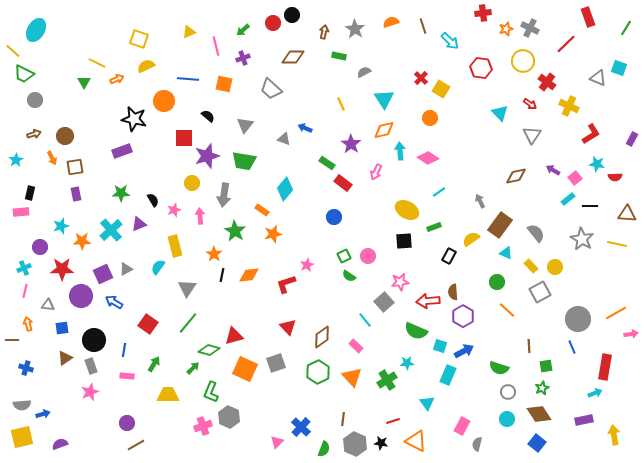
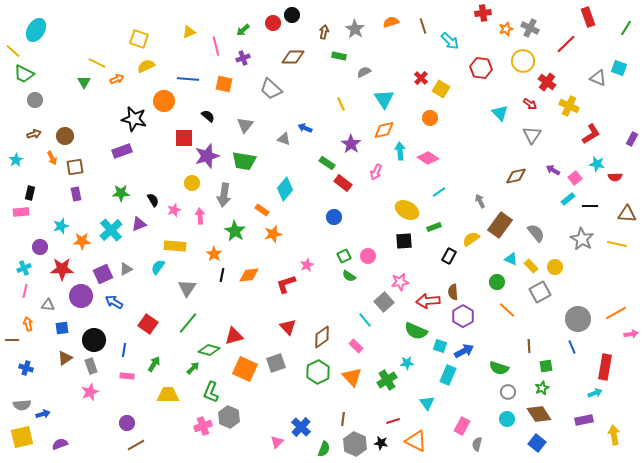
yellow rectangle at (175, 246): rotated 70 degrees counterclockwise
cyan triangle at (506, 253): moved 5 px right, 6 px down
